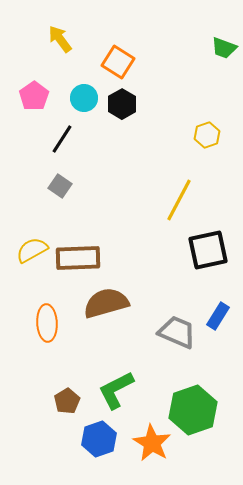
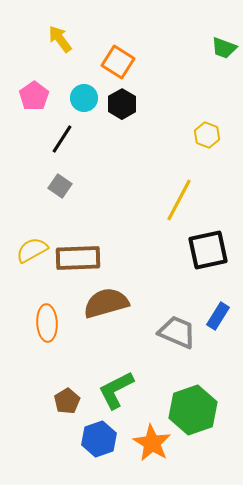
yellow hexagon: rotated 20 degrees counterclockwise
